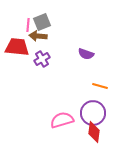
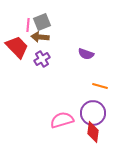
brown arrow: moved 2 px right, 1 px down
red trapezoid: rotated 40 degrees clockwise
red diamond: moved 1 px left
